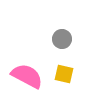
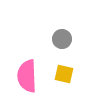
pink semicircle: rotated 120 degrees counterclockwise
